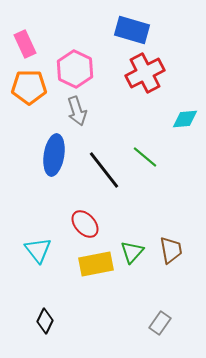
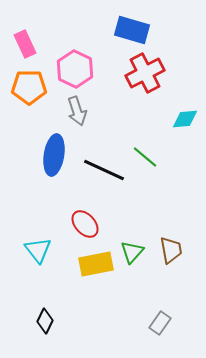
black line: rotated 27 degrees counterclockwise
